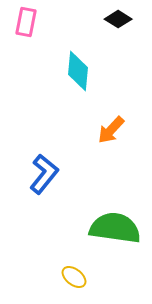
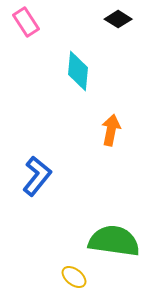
pink rectangle: rotated 44 degrees counterclockwise
orange arrow: rotated 148 degrees clockwise
blue L-shape: moved 7 px left, 2 px down
green semicircle: moved 1 px left, 13 px down
